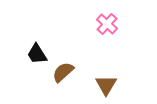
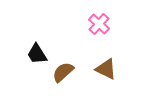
pink cross: moved 8 px left
brown triangle: moved 16 px up; rotated 35 degrees counterclockwise
